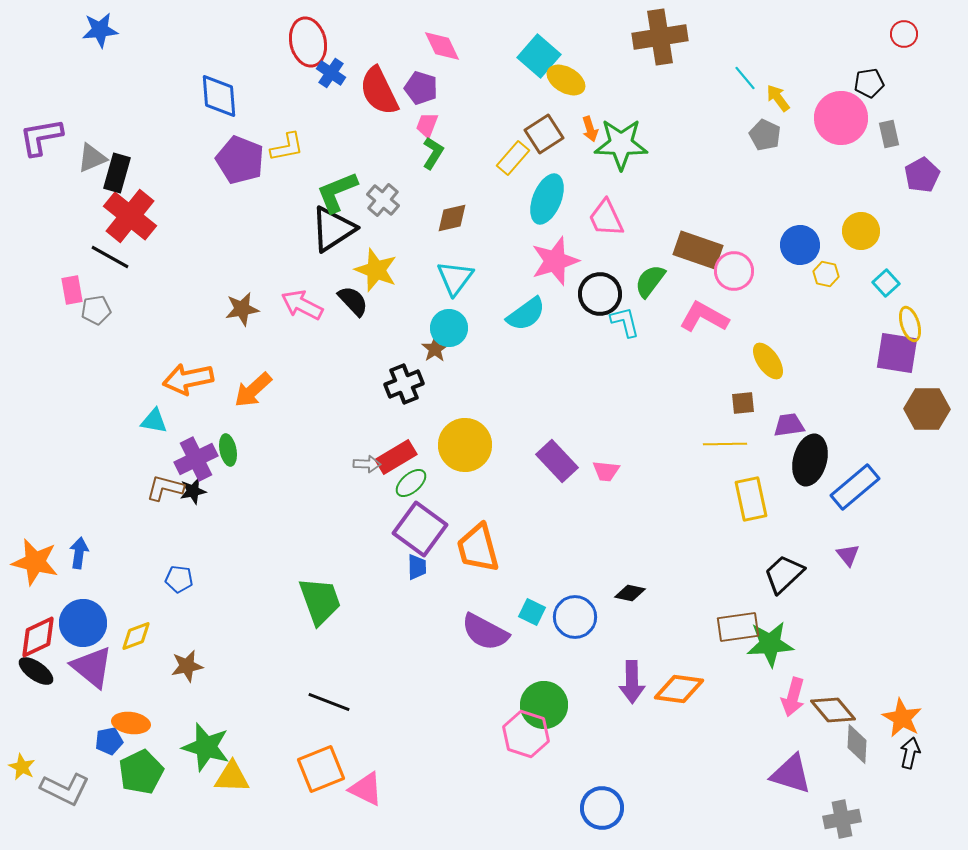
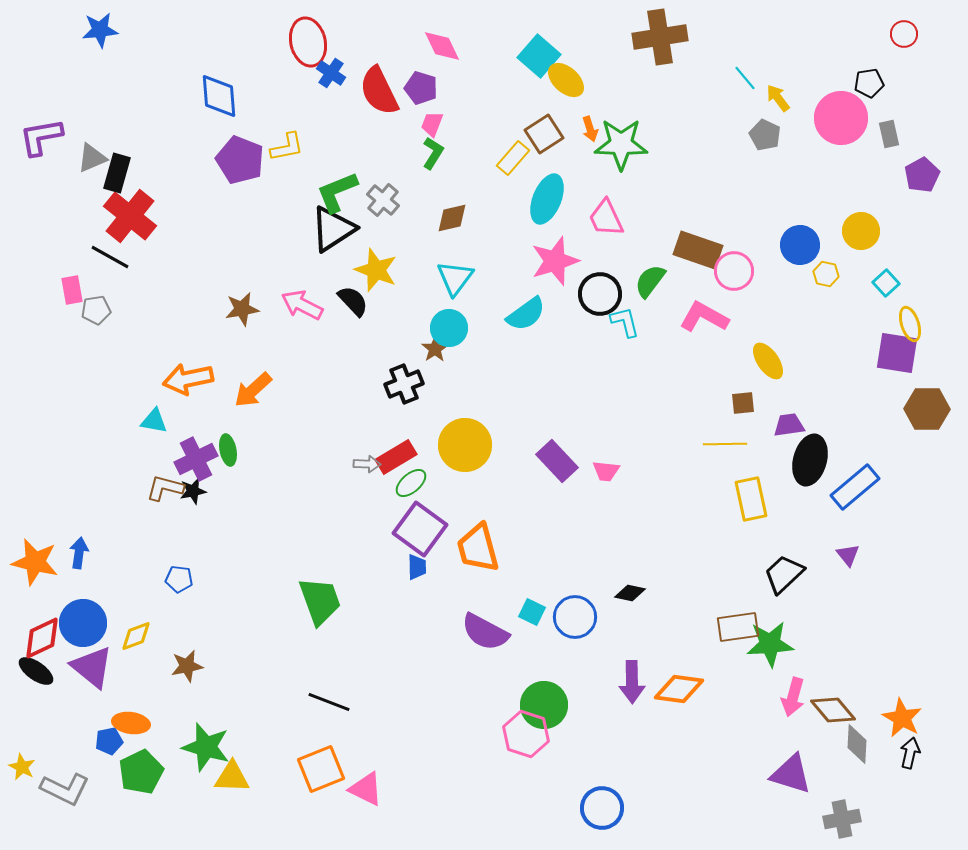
yellow ellipse at (566, 80): rotated 12 degrees clockwise
pink trapezoid at (427, 125): moved 5 px right, 1 px up
red diamond at (38, 637): moved 4 px right, 1 px down
